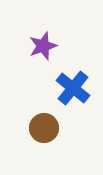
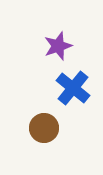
purple star: moved 15 px right
